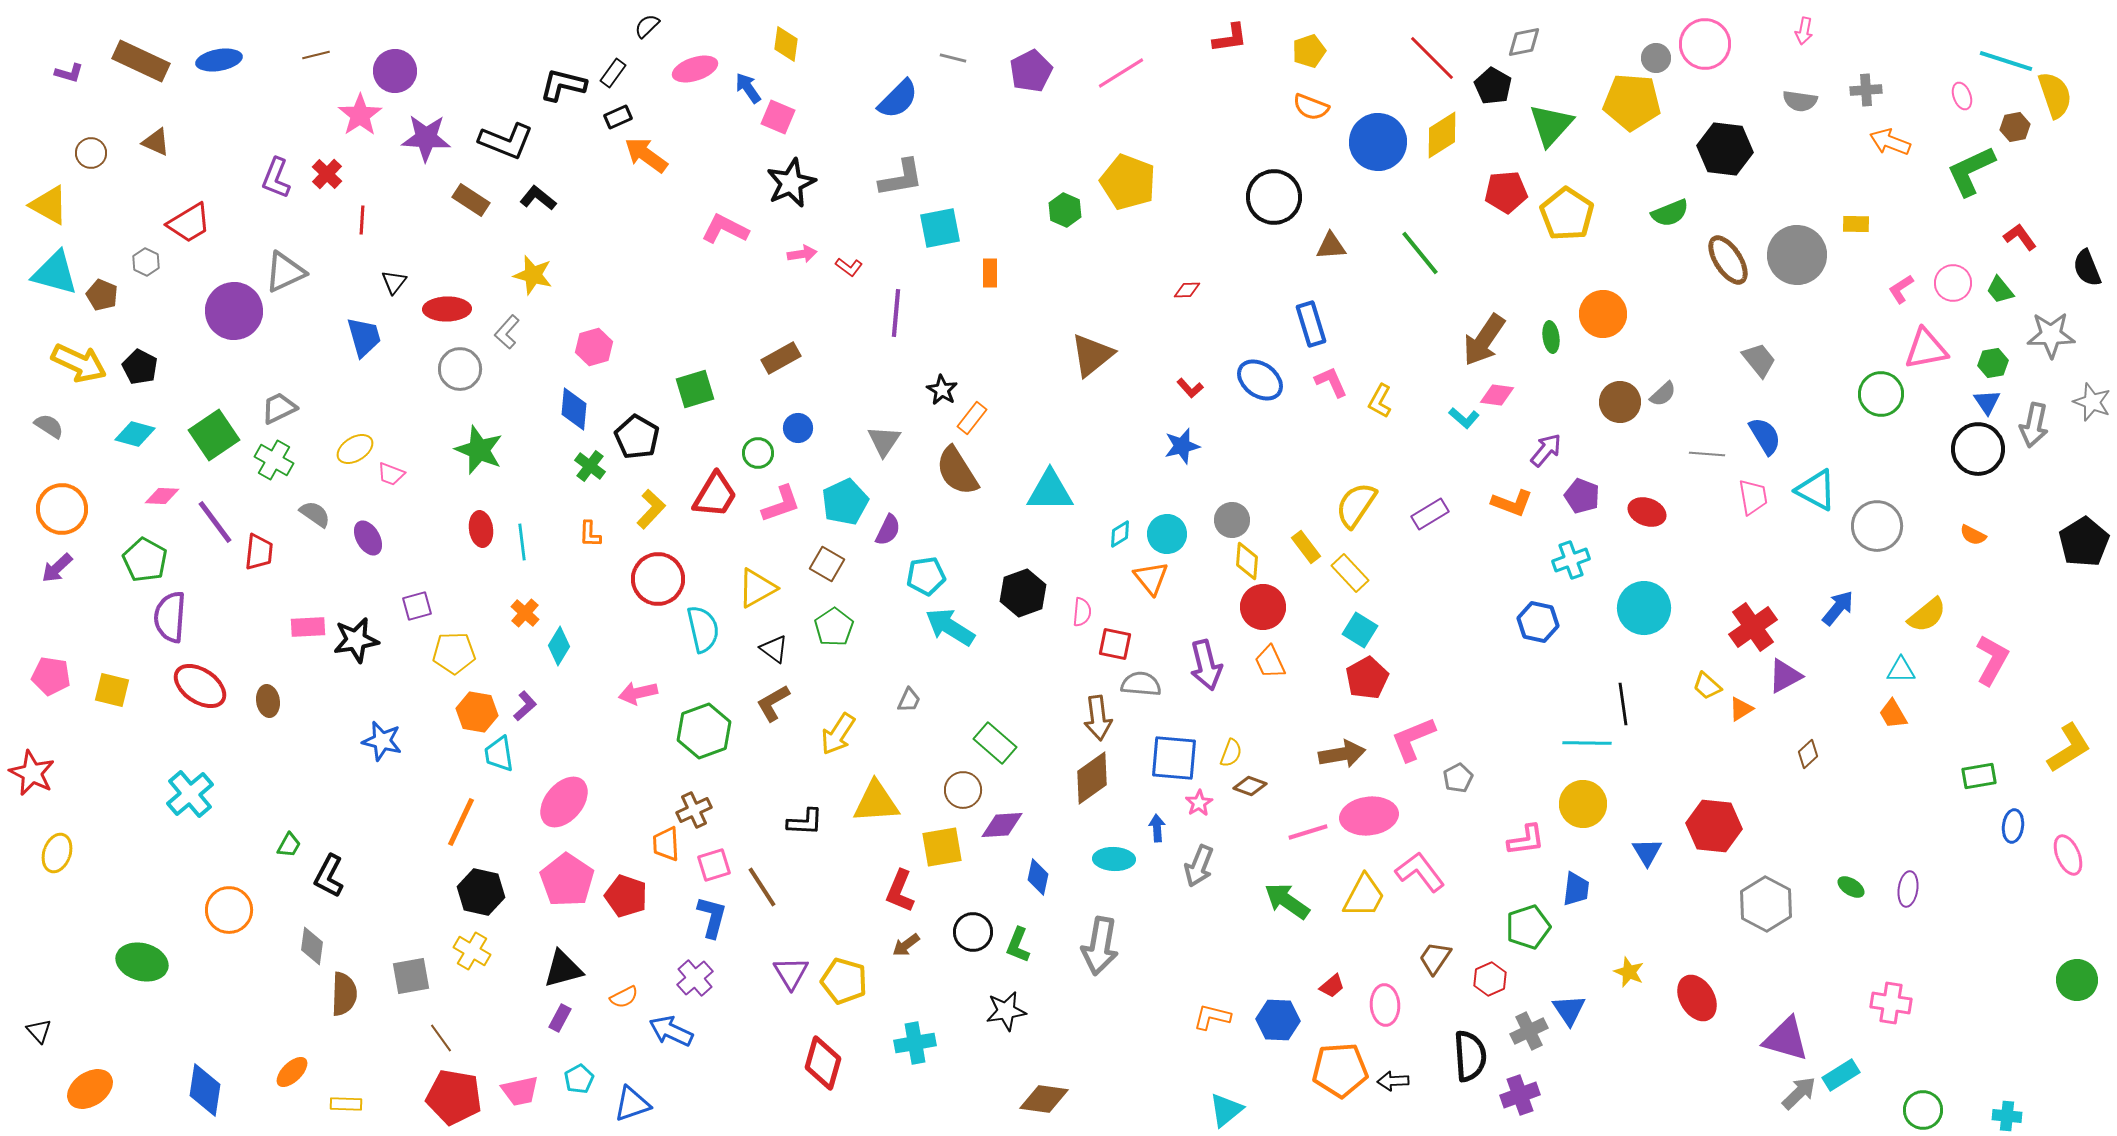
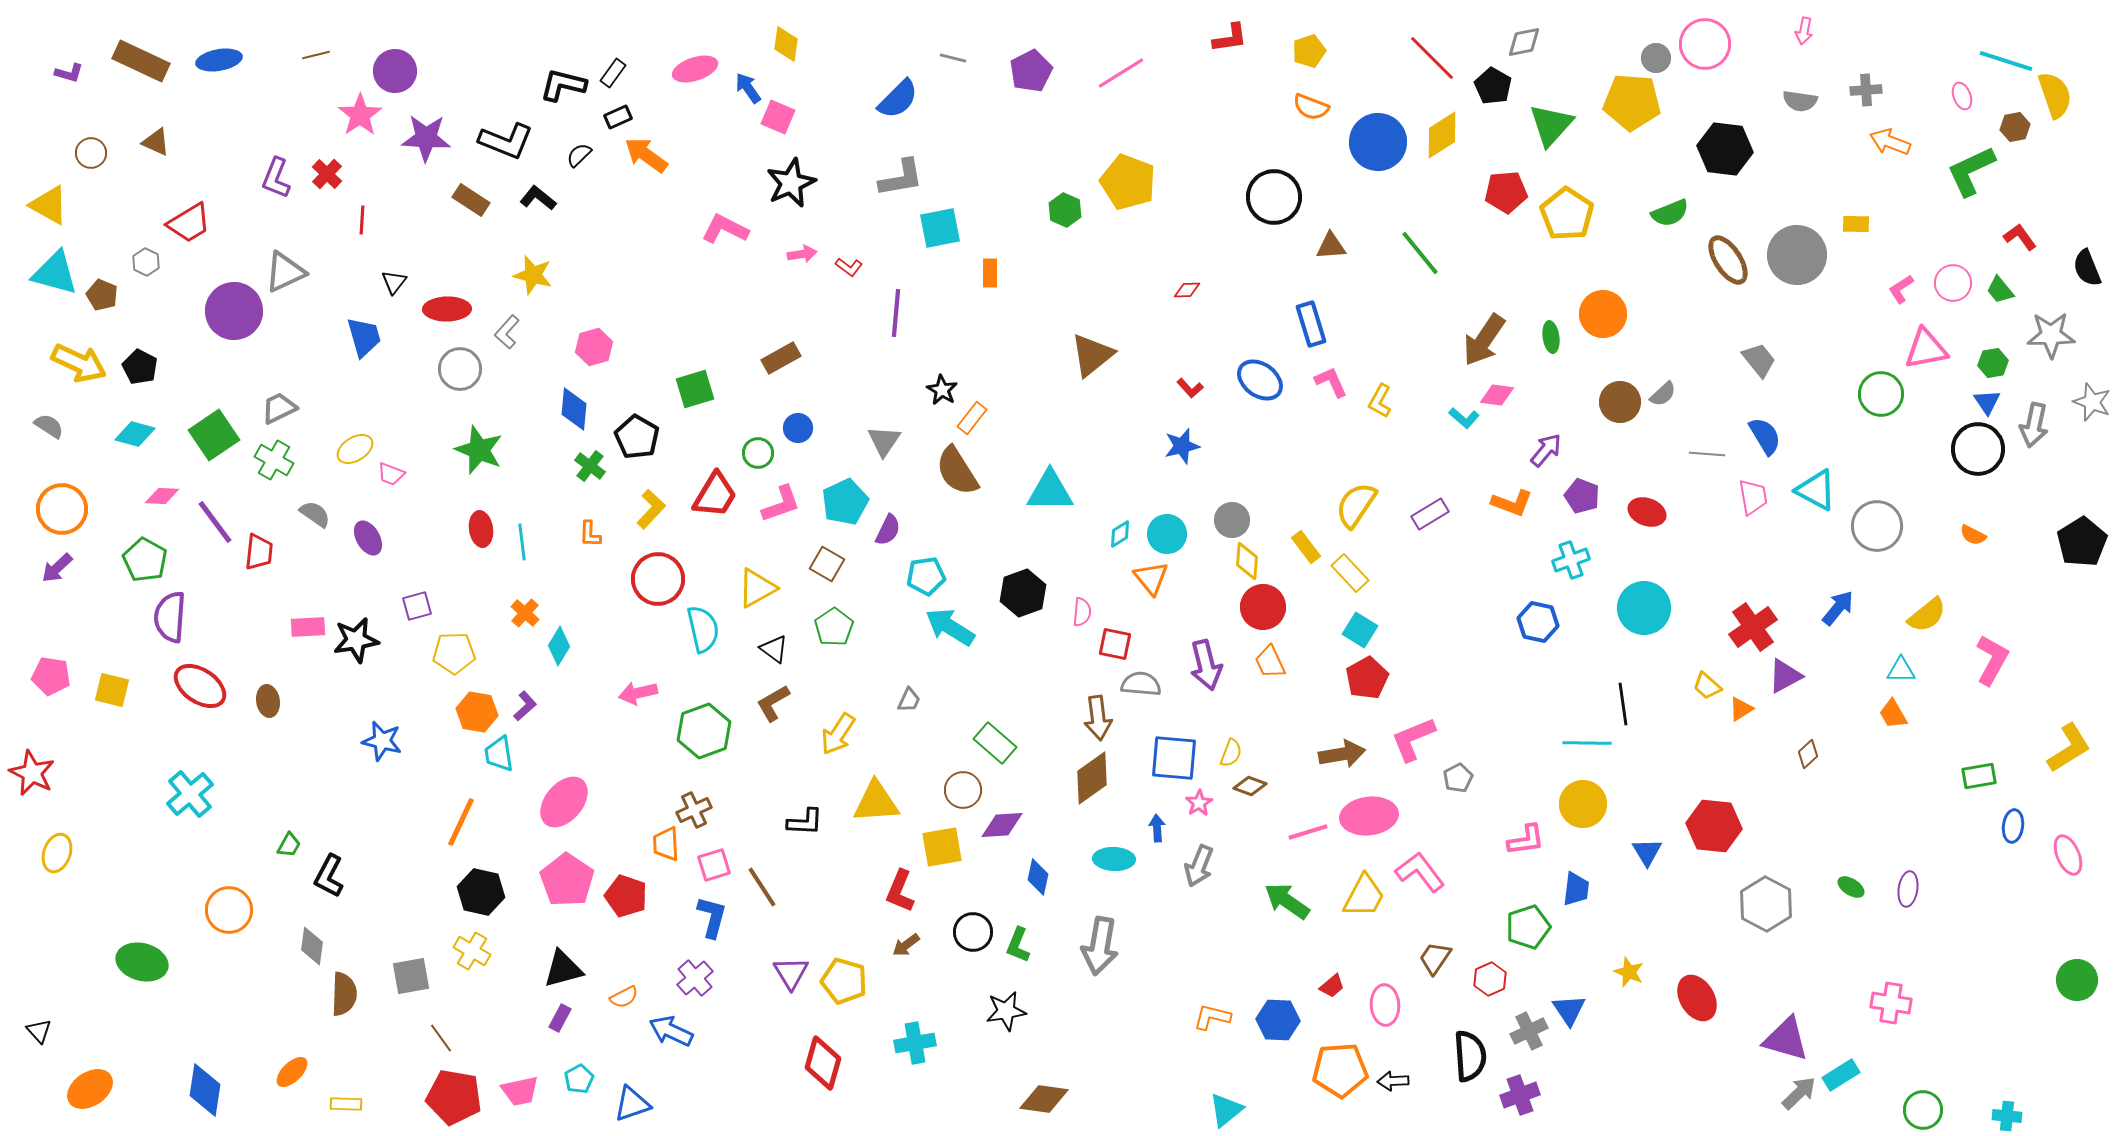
black semicircle at (647, 26): moved 68 px left, 129 px down
black pentagon at (2084, 542): moved 2 px left
